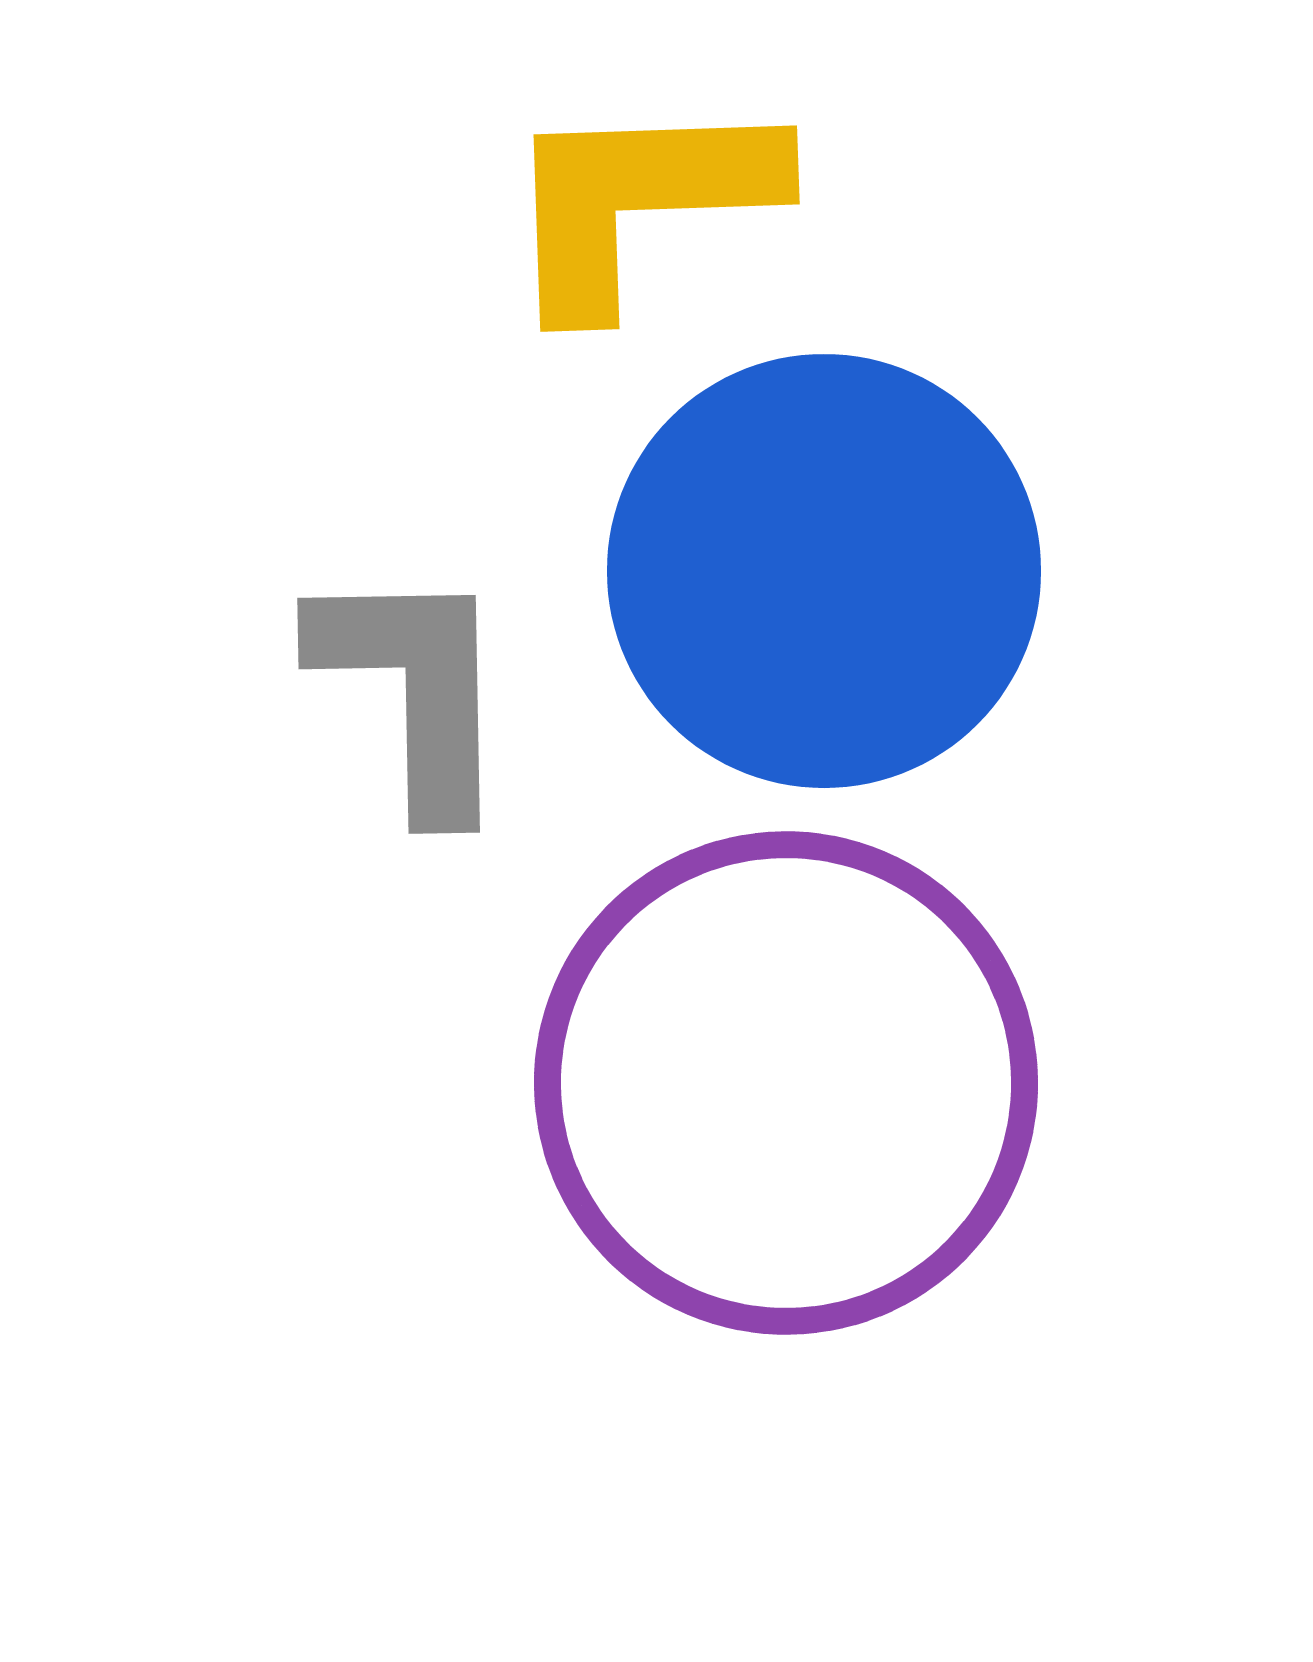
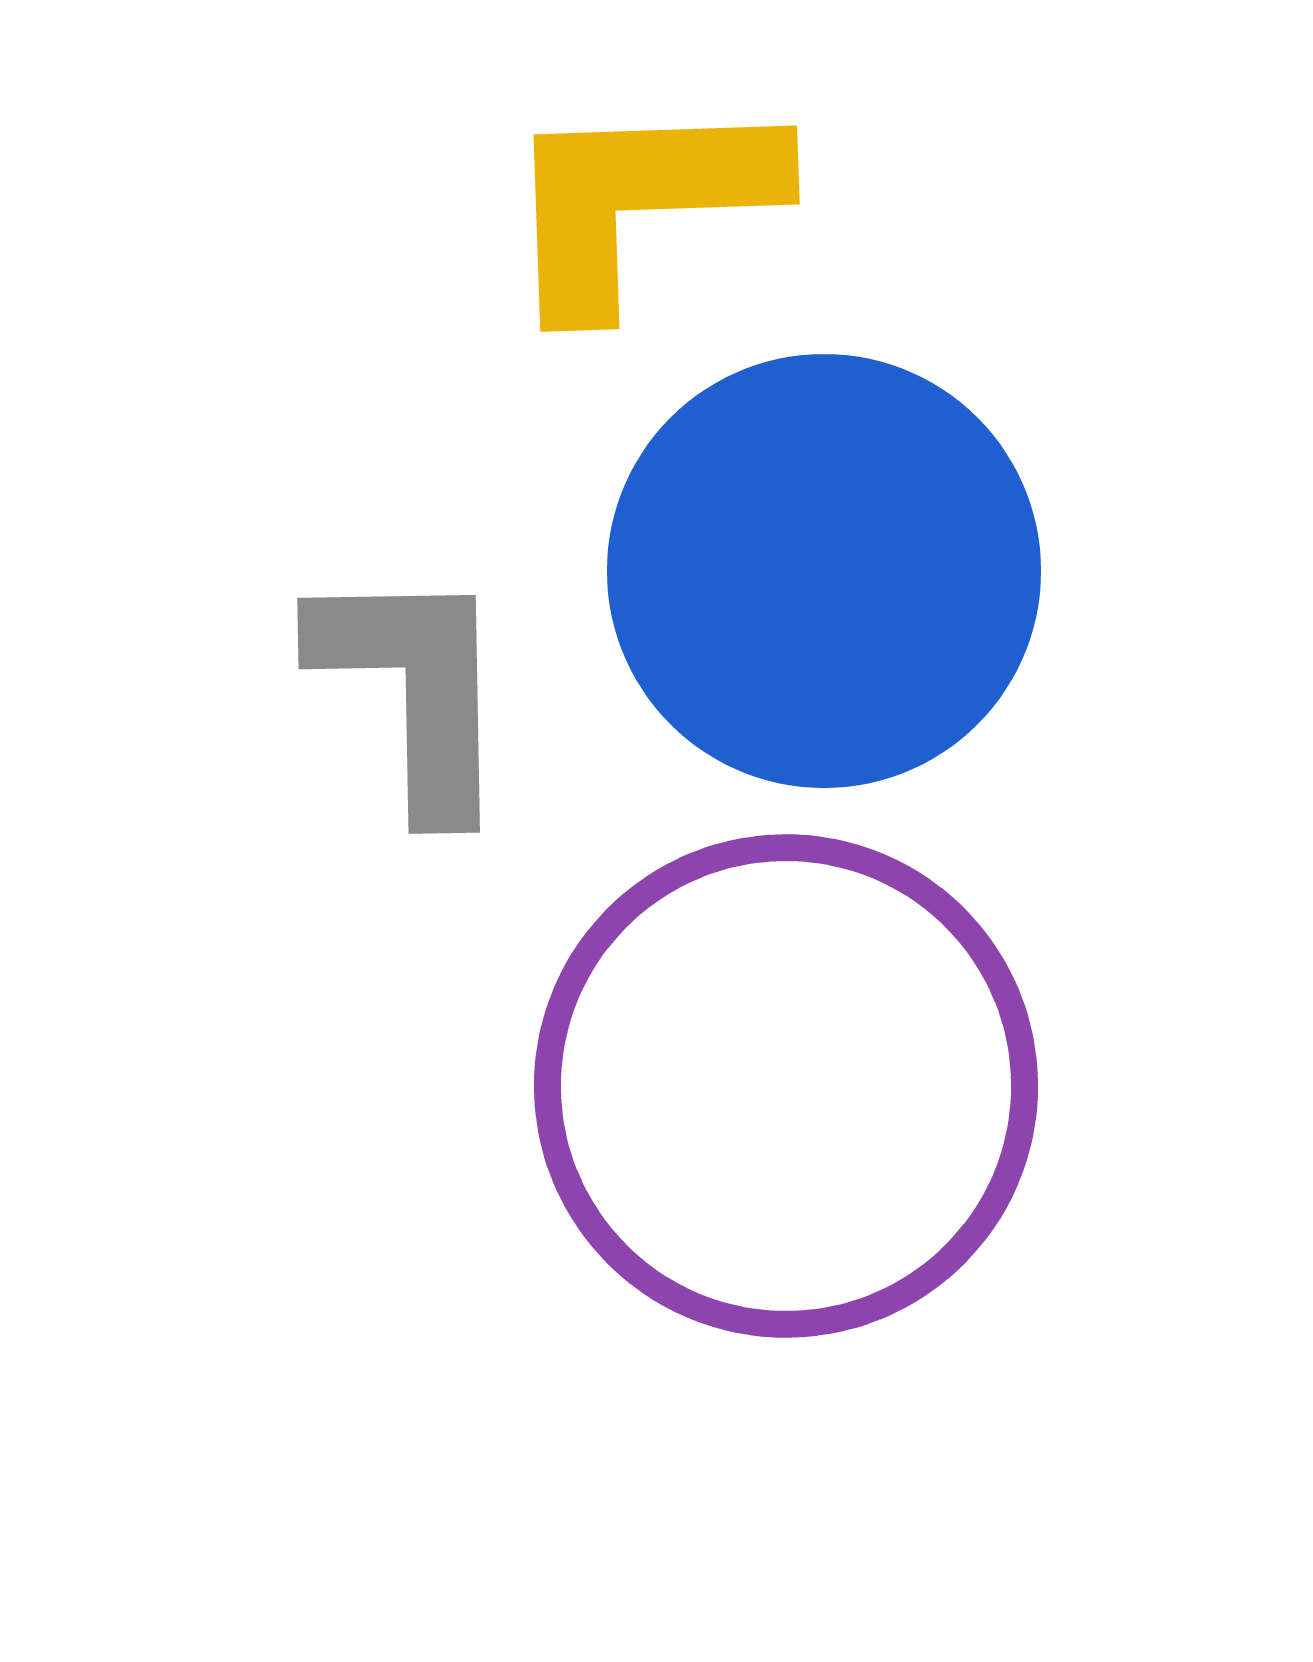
purple circle: moved 3 px down
